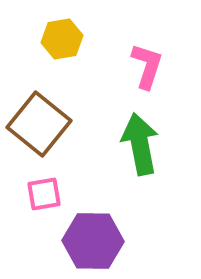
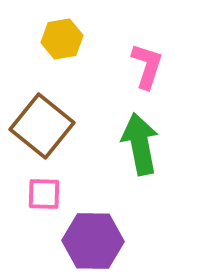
brown square: moved 3 px right, 2 px down
pink square: rotated 12 degrees clockwise
